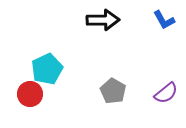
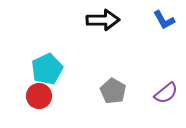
red circle: moved 9 px right, 2 px down
